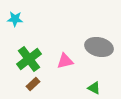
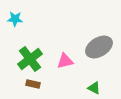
gray ellipse: rotated 44 degrees counterclockwise
green cross: moved 1 px right
brown rectangle: rotated 56 degrees clockwise
